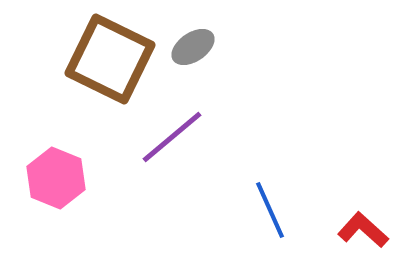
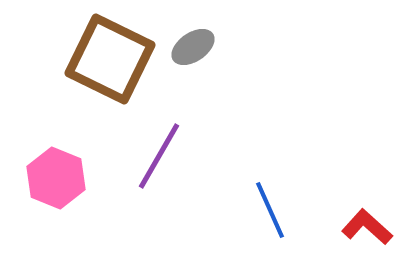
purple line: moved 13 px left, 19 px down; rotated 20 degrees counterclockwise
red L-shape: moved 4 px right, 3 px up
